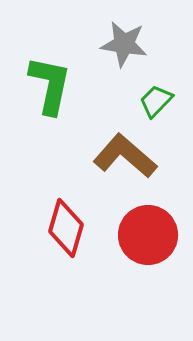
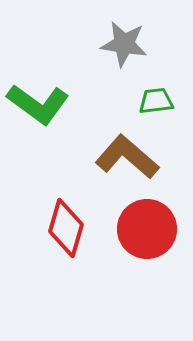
green L-shape: moved 12 px left, 19 px down; rotated 114 degrees clockwise
green trapezoid: rotated 39 degrees clockwise
brown L-shape: moved 2 px right, 1 px down
red circle: moved 1 px left, 6 px up
